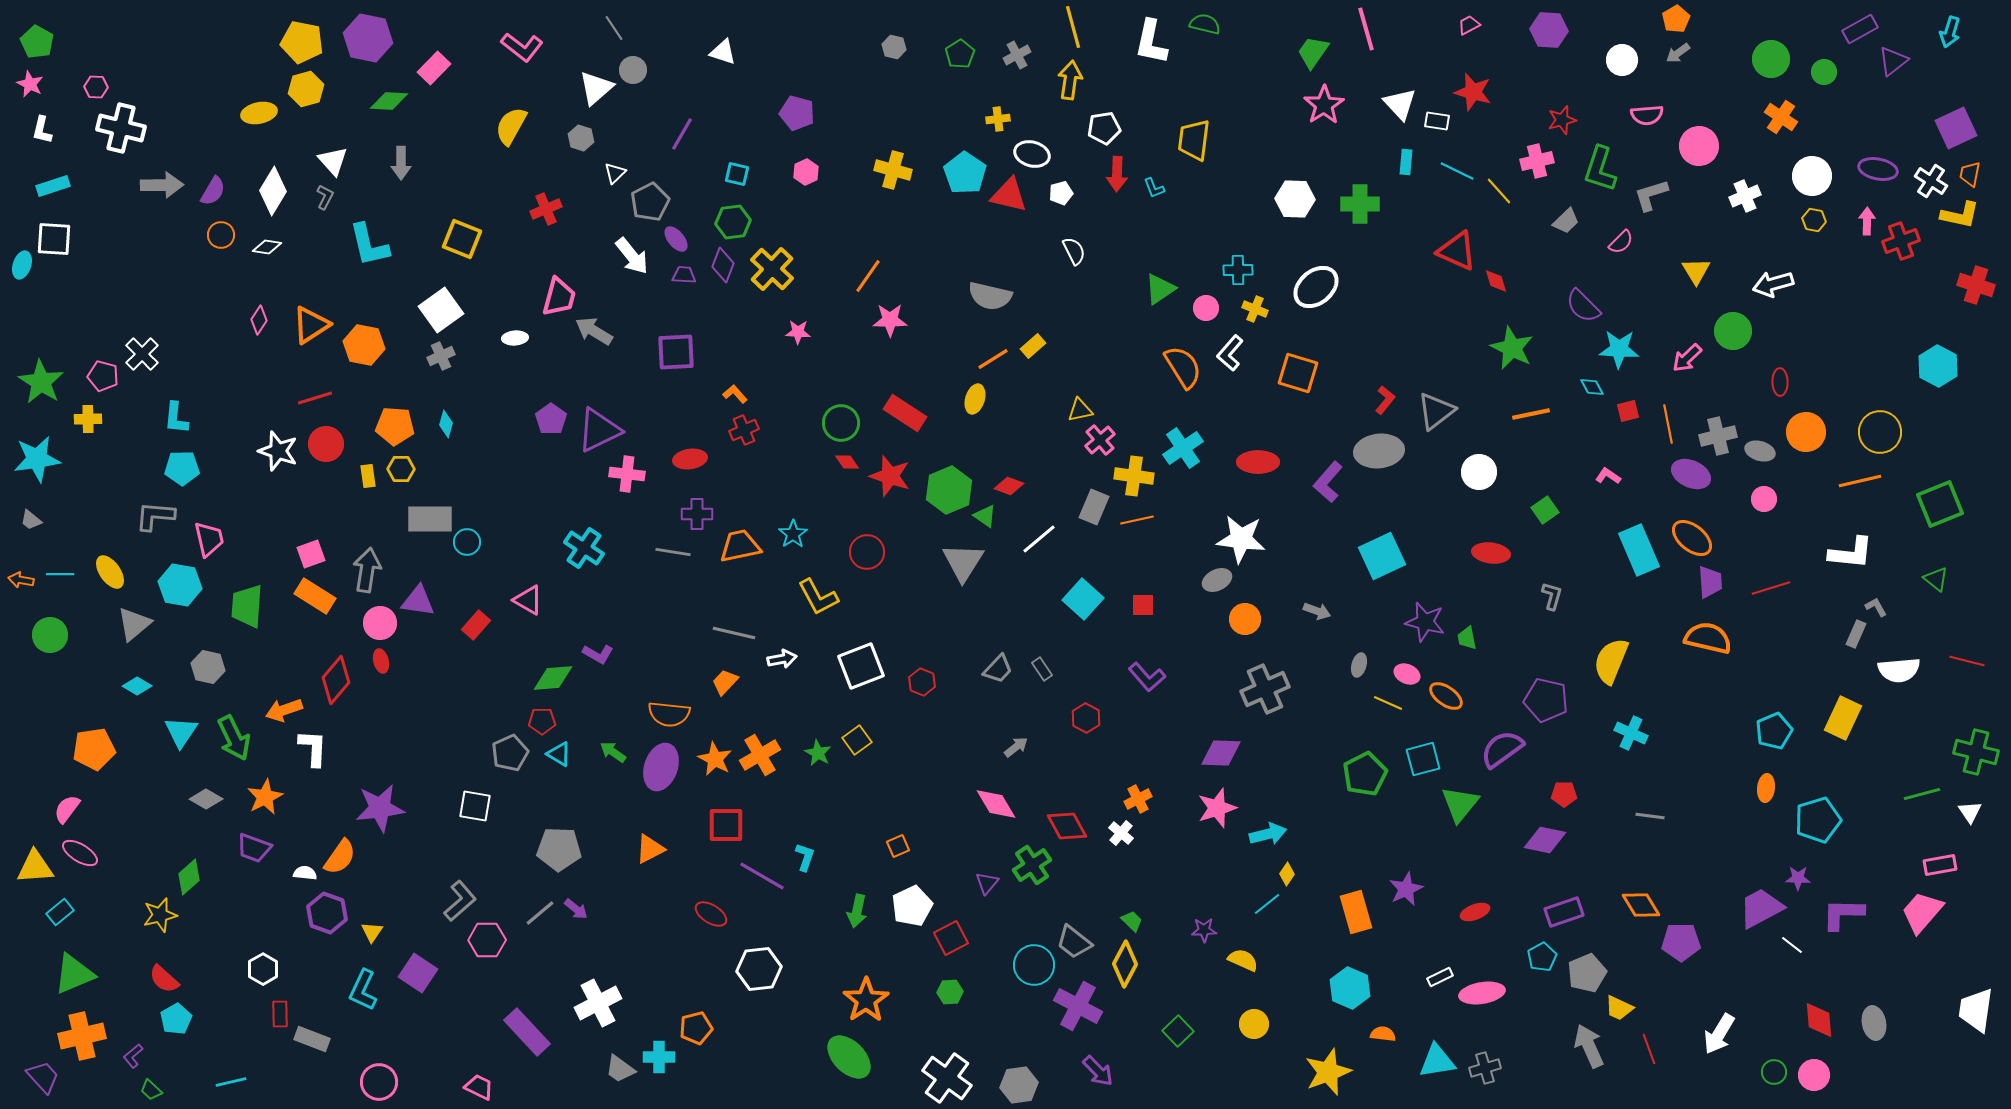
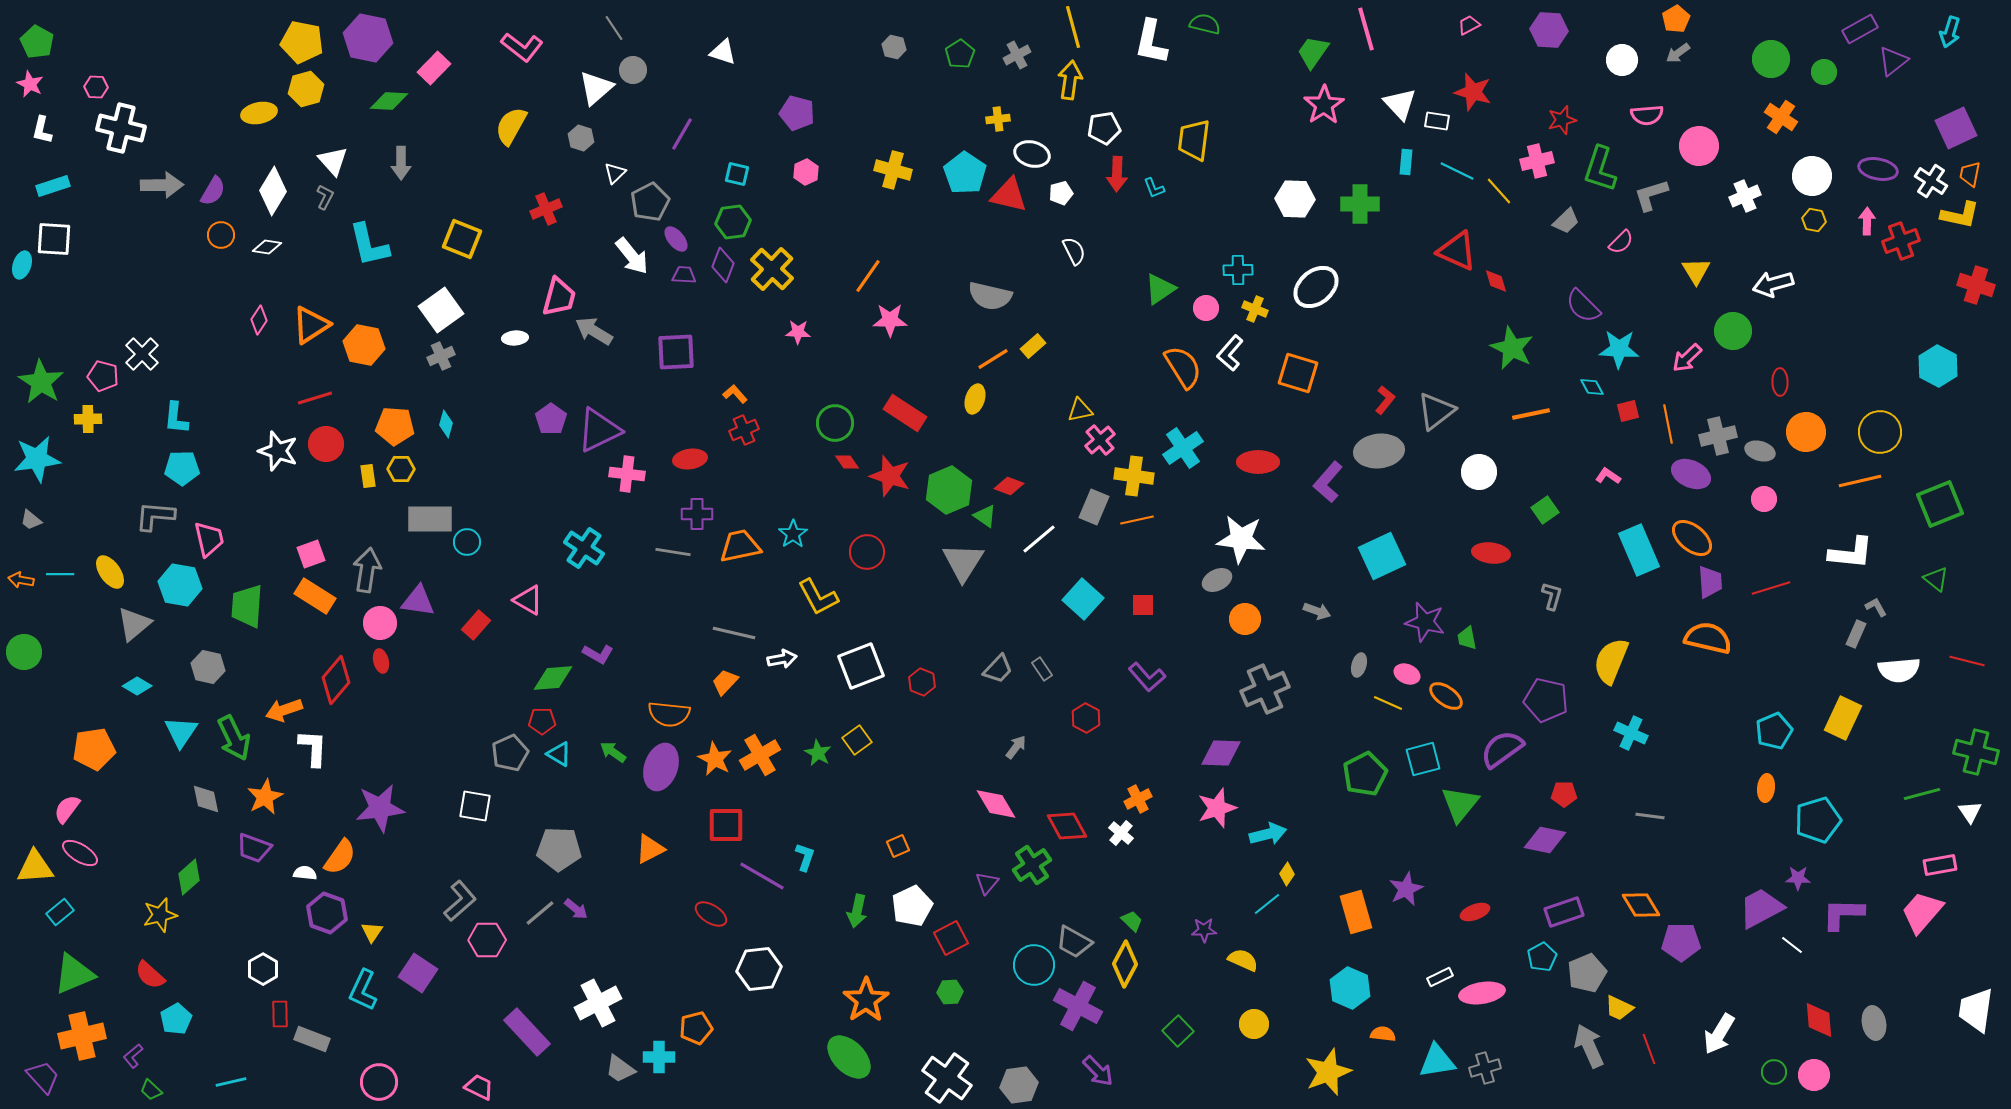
green circle at (841, 423): moved 6 px left
green circle at (50, 635): moved 26 px left, 17 px down
gray arrow at (1016, 747): rotated 15 degrees counterclockwise
gray diamond at (206, 799): rotated 48 degrees clockwise
gray trapezoid at (1074, 942): rotated 9 degrees counterclockwise
red semicircle at (164, 979): moved 14 px left, 4 px up
